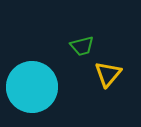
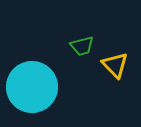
yellow triangle: moved 7 px right, 9 px up; rotated 24 degrees counterclockwise
